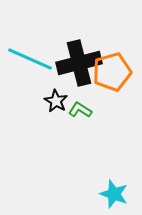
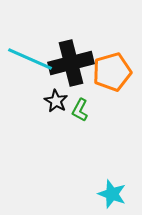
black cross: moved 8 px left
green L-shape: rotated 95 degrees counterclockwise
cyan star: moved 2 px left
